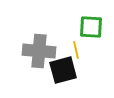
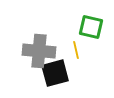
green square: rotated 10 degrees clockwise
black square: moved 8 px left, 3 px down
